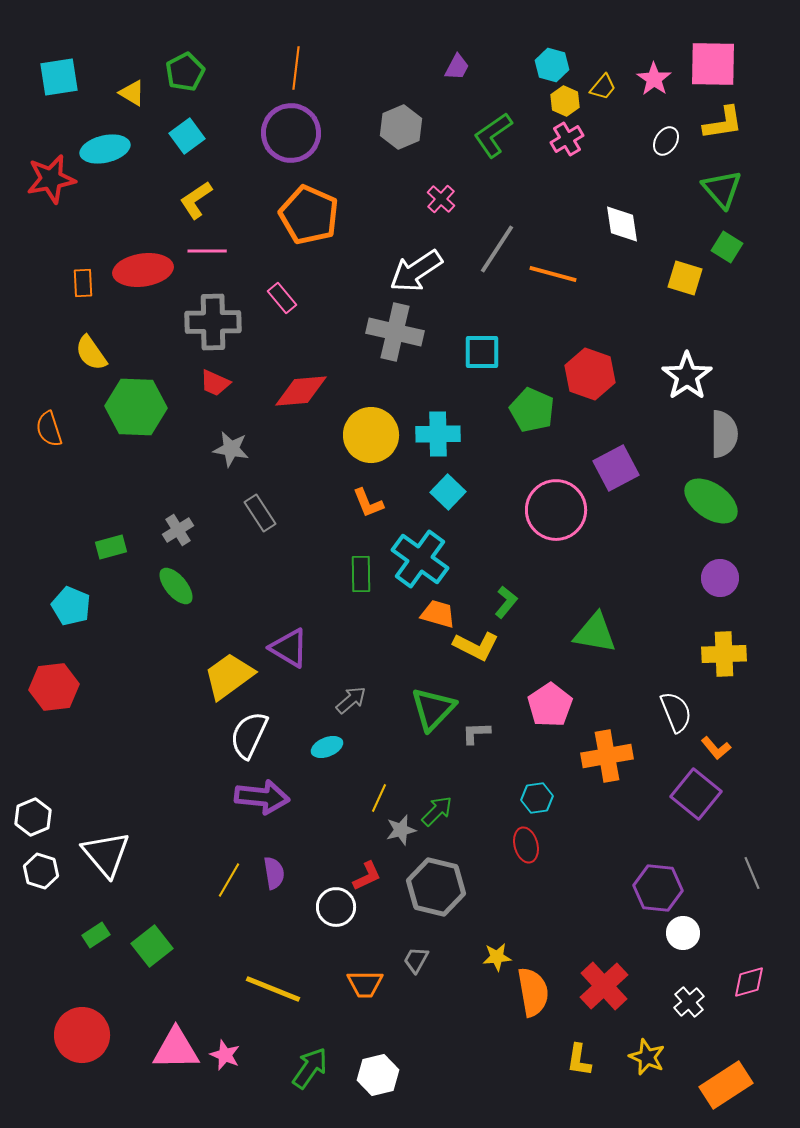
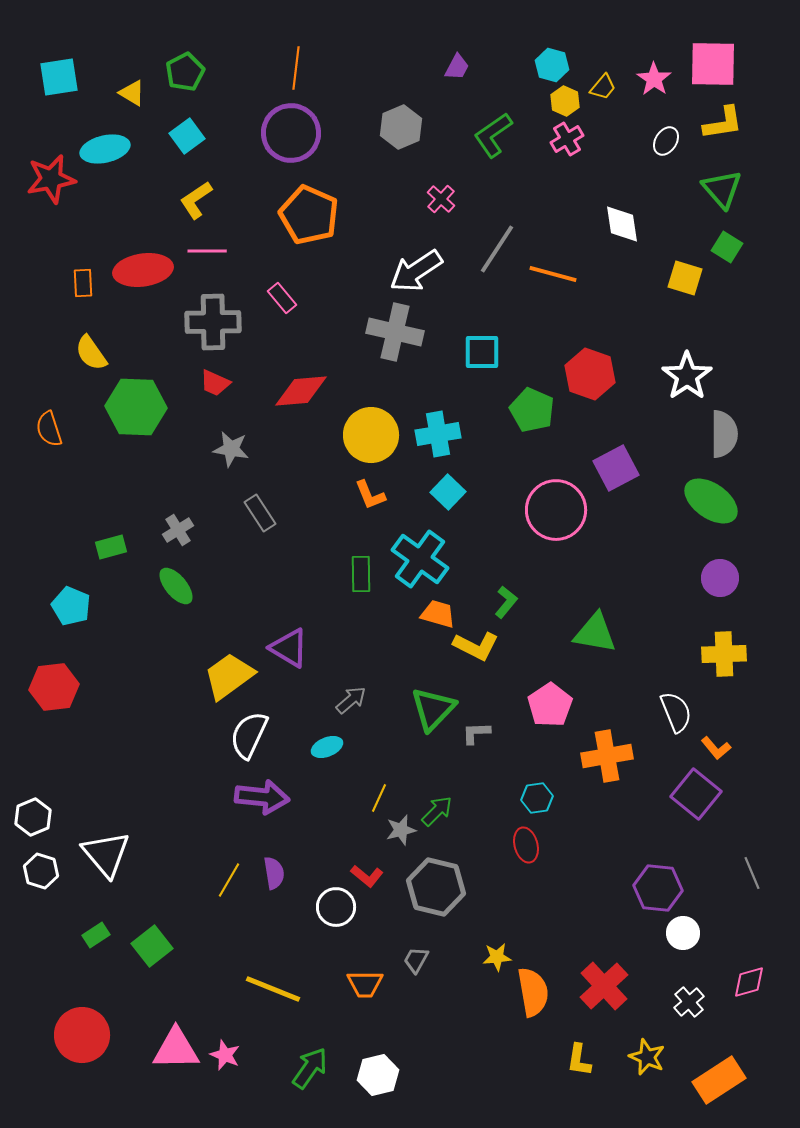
cyan cross at (438, 434): rotated 9 degrees counterclockwise
orange L-shape at (368, 503): moved 2 px right, 8 px up
red L-shape at (367, 876): rotated 64 degrees clockwise
orange rectangle at (726, 1085): moved 7 px left, 5 px up
